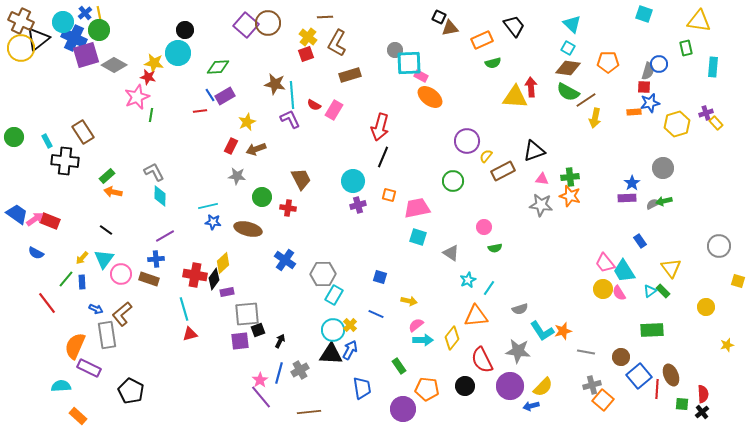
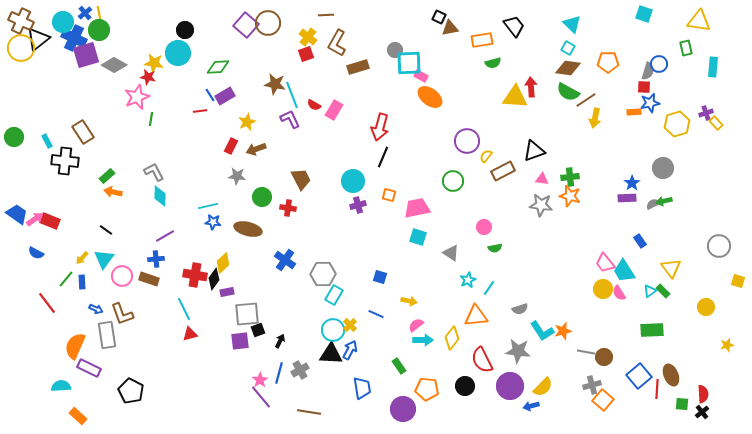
brown line at (325, 17): moved 1 px right, 2 px up
orange rectangle at (482, 40): rotated 15 degrees clockwise
brown rectangle at (350, 75): moved 8 px right, 8 px up
cyan line at (292, 95): rotated 16 degrees counterclockwise
green line at (151, 115): moved 4 px down
pink circle at (121, 274): moved 1 px right, 2 px down
cyan line at (184, 309): rotated 10 degrees counterclockwise
brown L-shape at (122, 314): rotated 70 degrees counterclockwise
brown circle at (621, 357): moved 17 px left
brown line at (309, 412): rotated 15 degrees clockwise
